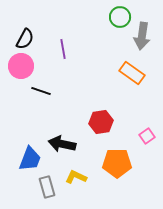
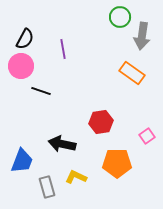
blue trapezoid: moved 8 px left, 2 px down
